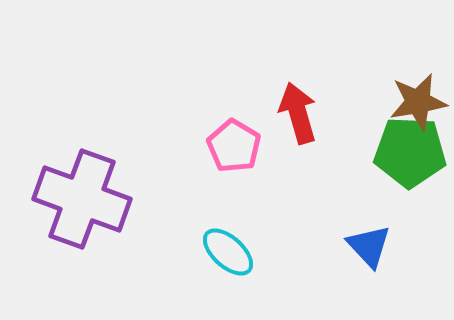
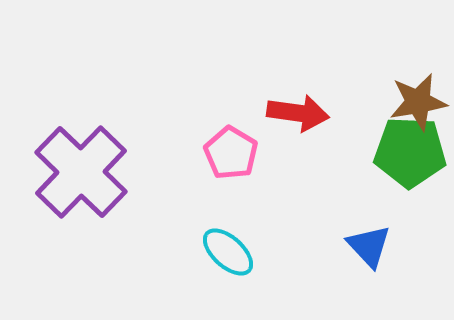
red arrow: rotated 114 degrees clockwise
pink pentagon: moved 3 px left, 7 px down
purple cross: moved 1 px left, 27 px up; rotated 24 degrees clockwise
